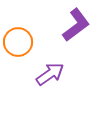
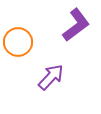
purple arrow: moved 1 px right, 3 px down; rotated 12 degrees counterclockwise
